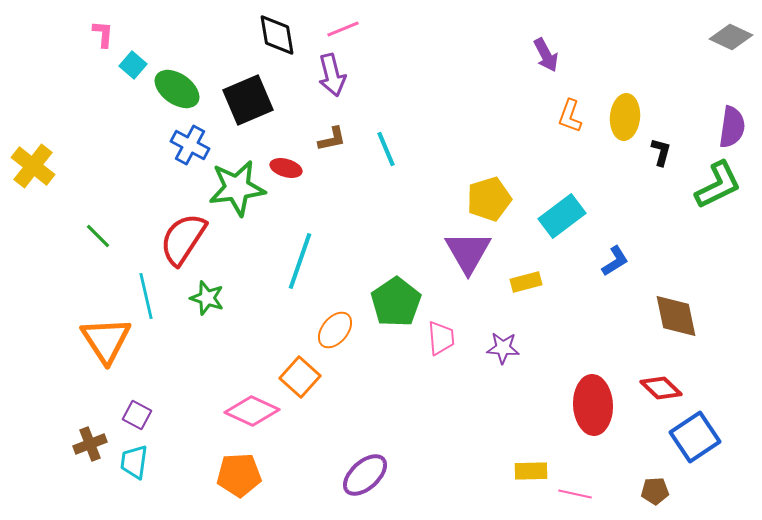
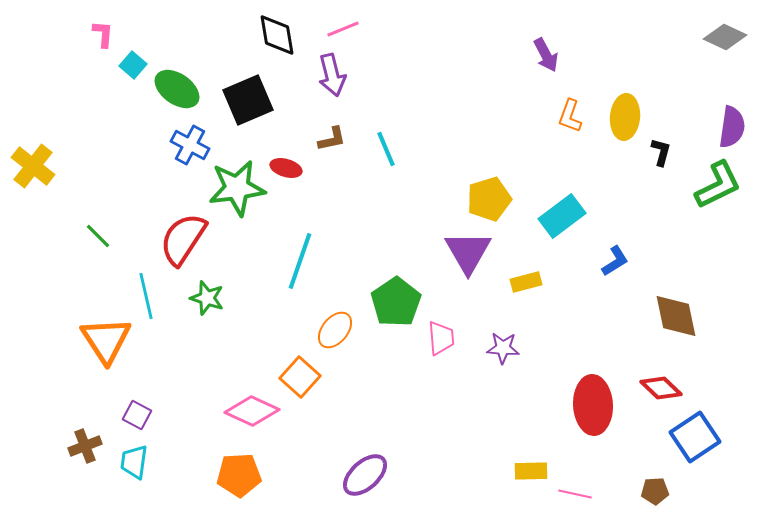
gray diamond at (731, 37): moved 6 px left
brown cross at (90, 444): moved 5 px left, 2 px down
